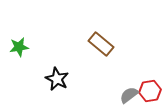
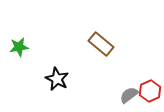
red hexagon: rotated 15 degrees counterclockwise
